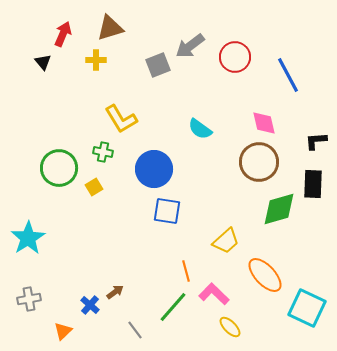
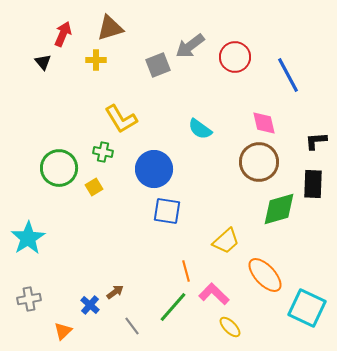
gray line: moved 3 px left, 4 px up
